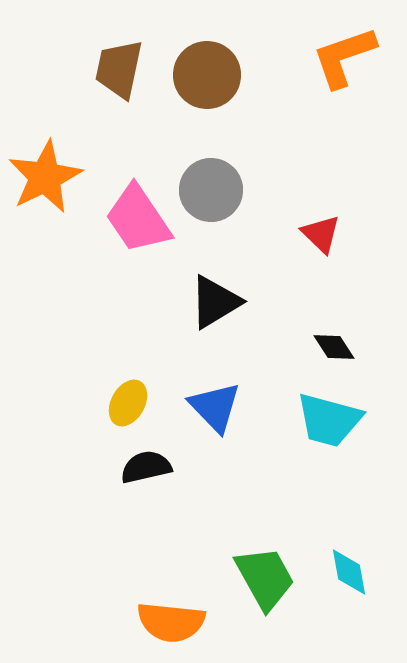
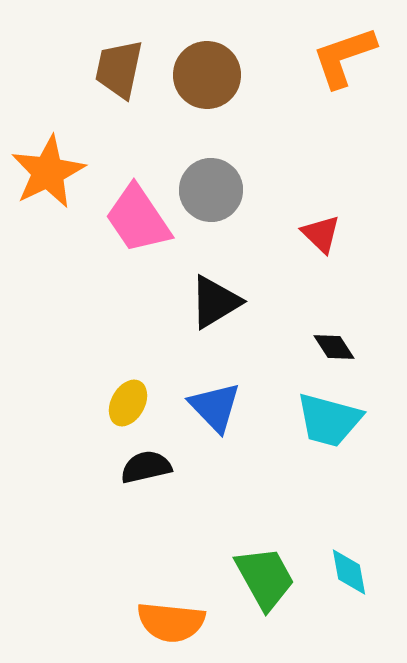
orange star: moved 3 px right, 5 px up
